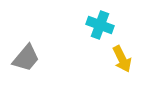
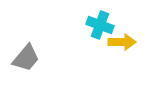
yellow arrow: moved 17 px up; rotated 64 degrees counterclockwise
